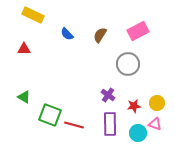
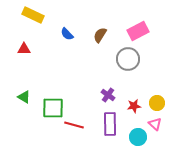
gray circle: moved 5 px up
green square: moved 3 px right, 7 px up; rotated 20 degrees counterclockwise
pink triangle: rotated 24 degrees clockwise
cyan circle: moved 4 px down
